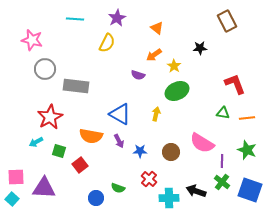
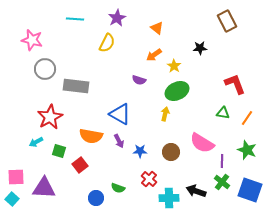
purple semicircle: moved 1 px right, 5 px down
yellow arrow: moved 9 px right
orange line: rotated 49 degrees counterclockwise
